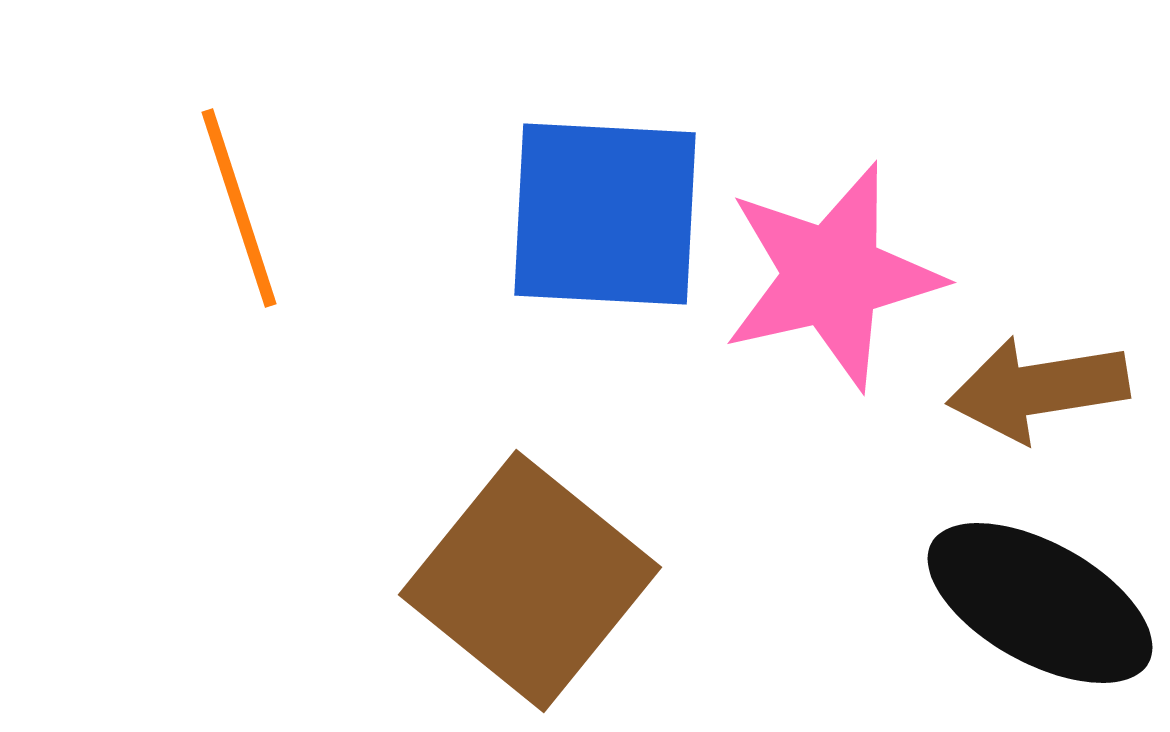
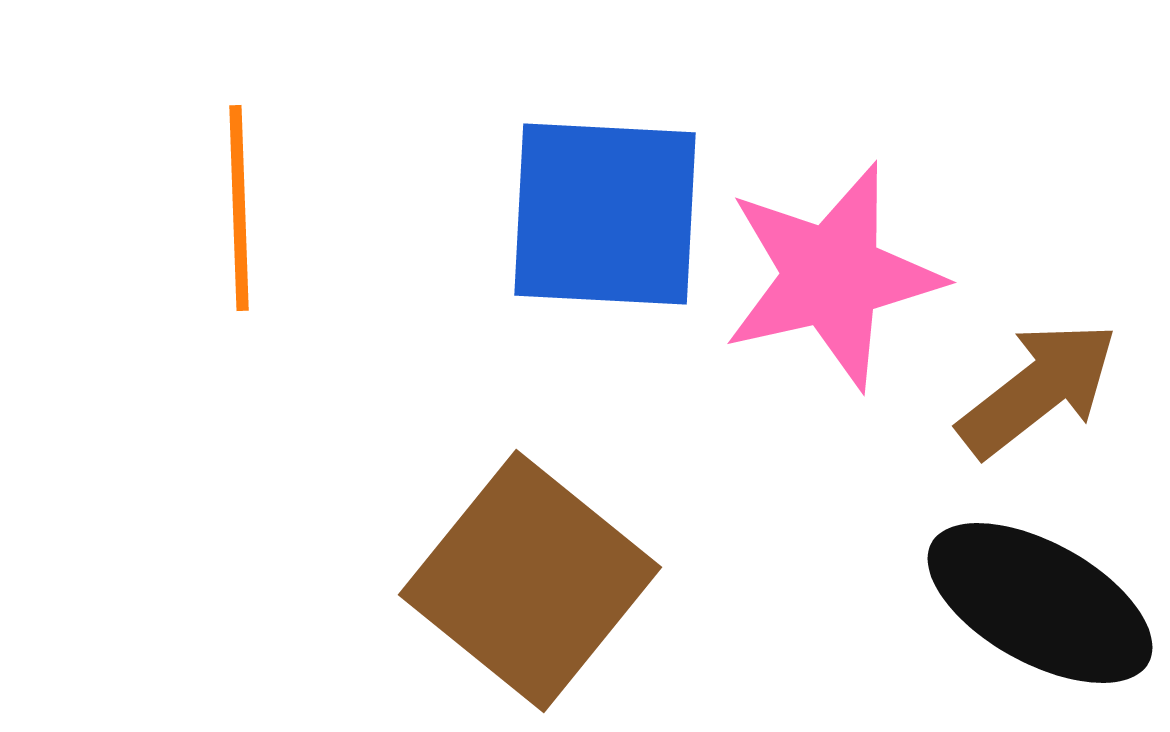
orange line: rotated 16 degrees clockwise
brown arrow: rotated 151 degrees clockwise
